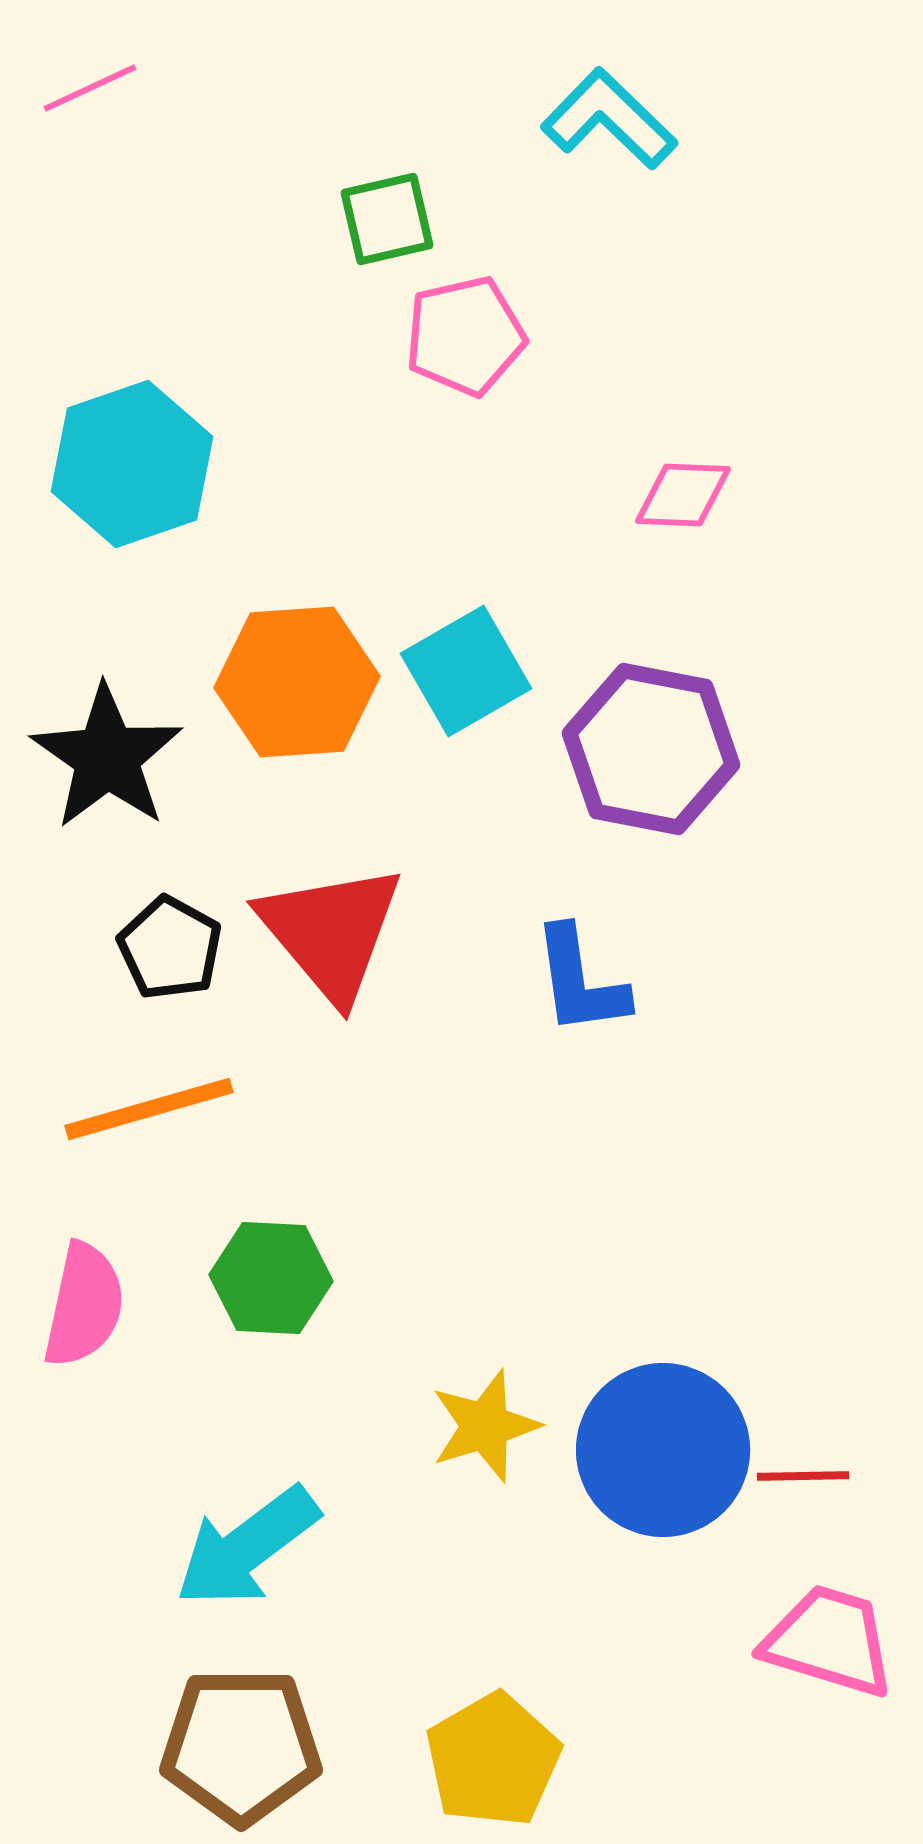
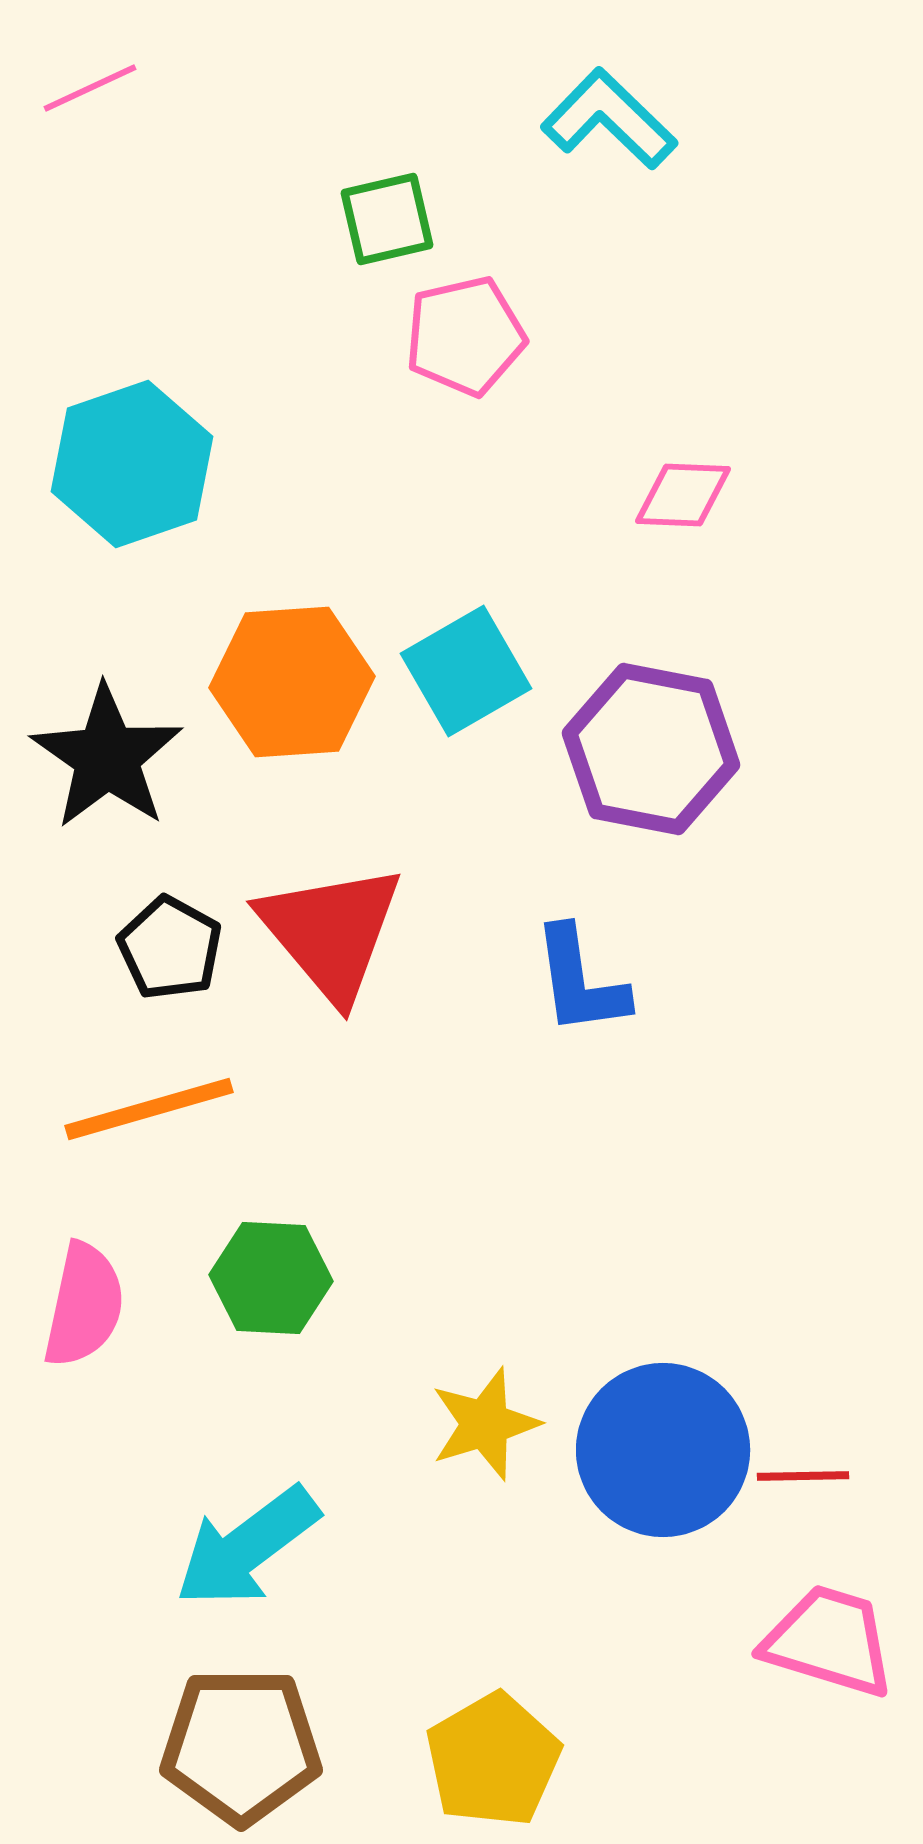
orange hexagon: moved 5 px left
yellow star: moved 2 px up
